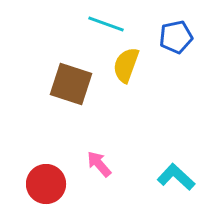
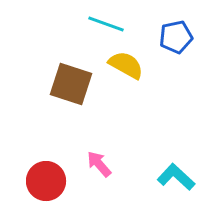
yellow semicircle: rotated 99 degrees clockwise
red circle: moved 3 px up
